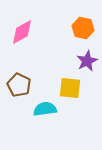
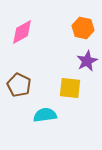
cyan semicircle: moved 6 px down
